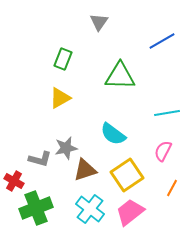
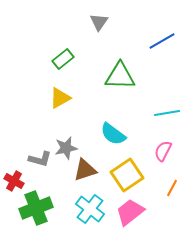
green rectangle: rotated 30 degrees clockwise
